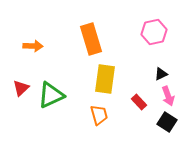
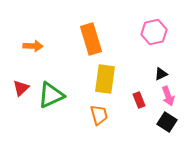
red rectangle: moved 2 px up; rotated 21 degrees clockwise
